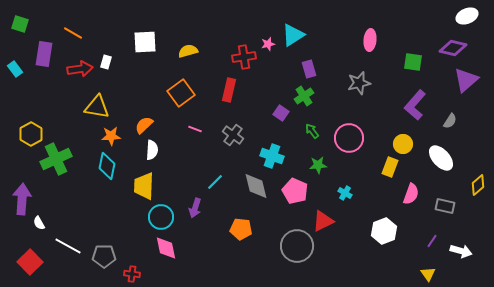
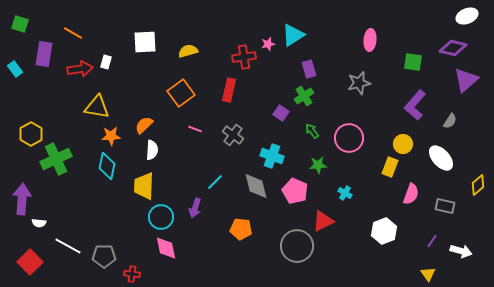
white semicircle at (39, 223): rotated 56 degrees counterclockwise
